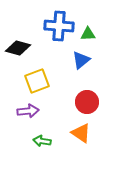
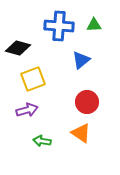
green triangle: moved 6 px right, 9 px up
yellow square: moved 4 px left, 2 px up
purple arrow: moved 1 px left, 1 px up; rotated 10 degrees counterclockwise
